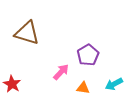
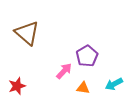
brown triangle: rotated 24 degrees clockwise
purple pentagon: moved 1 px left, 1 px down
pink arrow: moved 3 px right, 1 px up
red star: moved 5 px right, 2 px down; rotated 24 degrees clockwise
